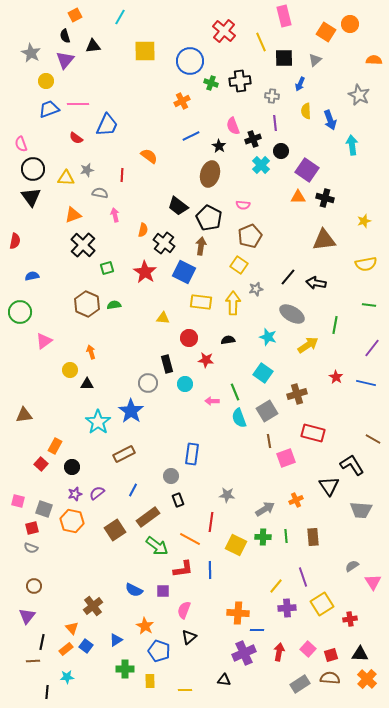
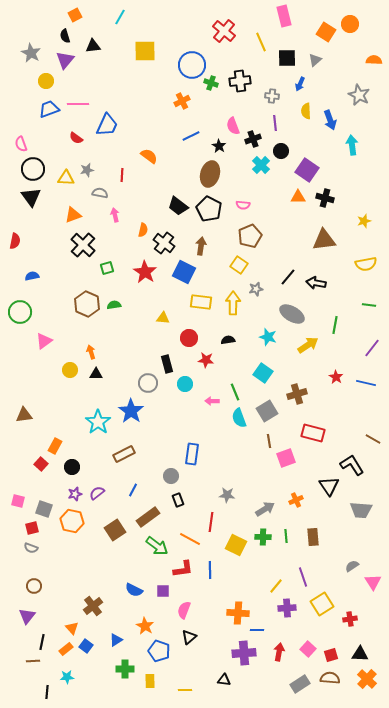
black square at (284, 58): moved 3 px right
blue circle at (190, 61): moved 2 px right, 4 px down
black pentagon at (209, 218): moved 9 px up
black triangle at (87, 384): moved 9 px right, 10 px up
purple cross at (244, 653): rotated 20 degrees clockwise
